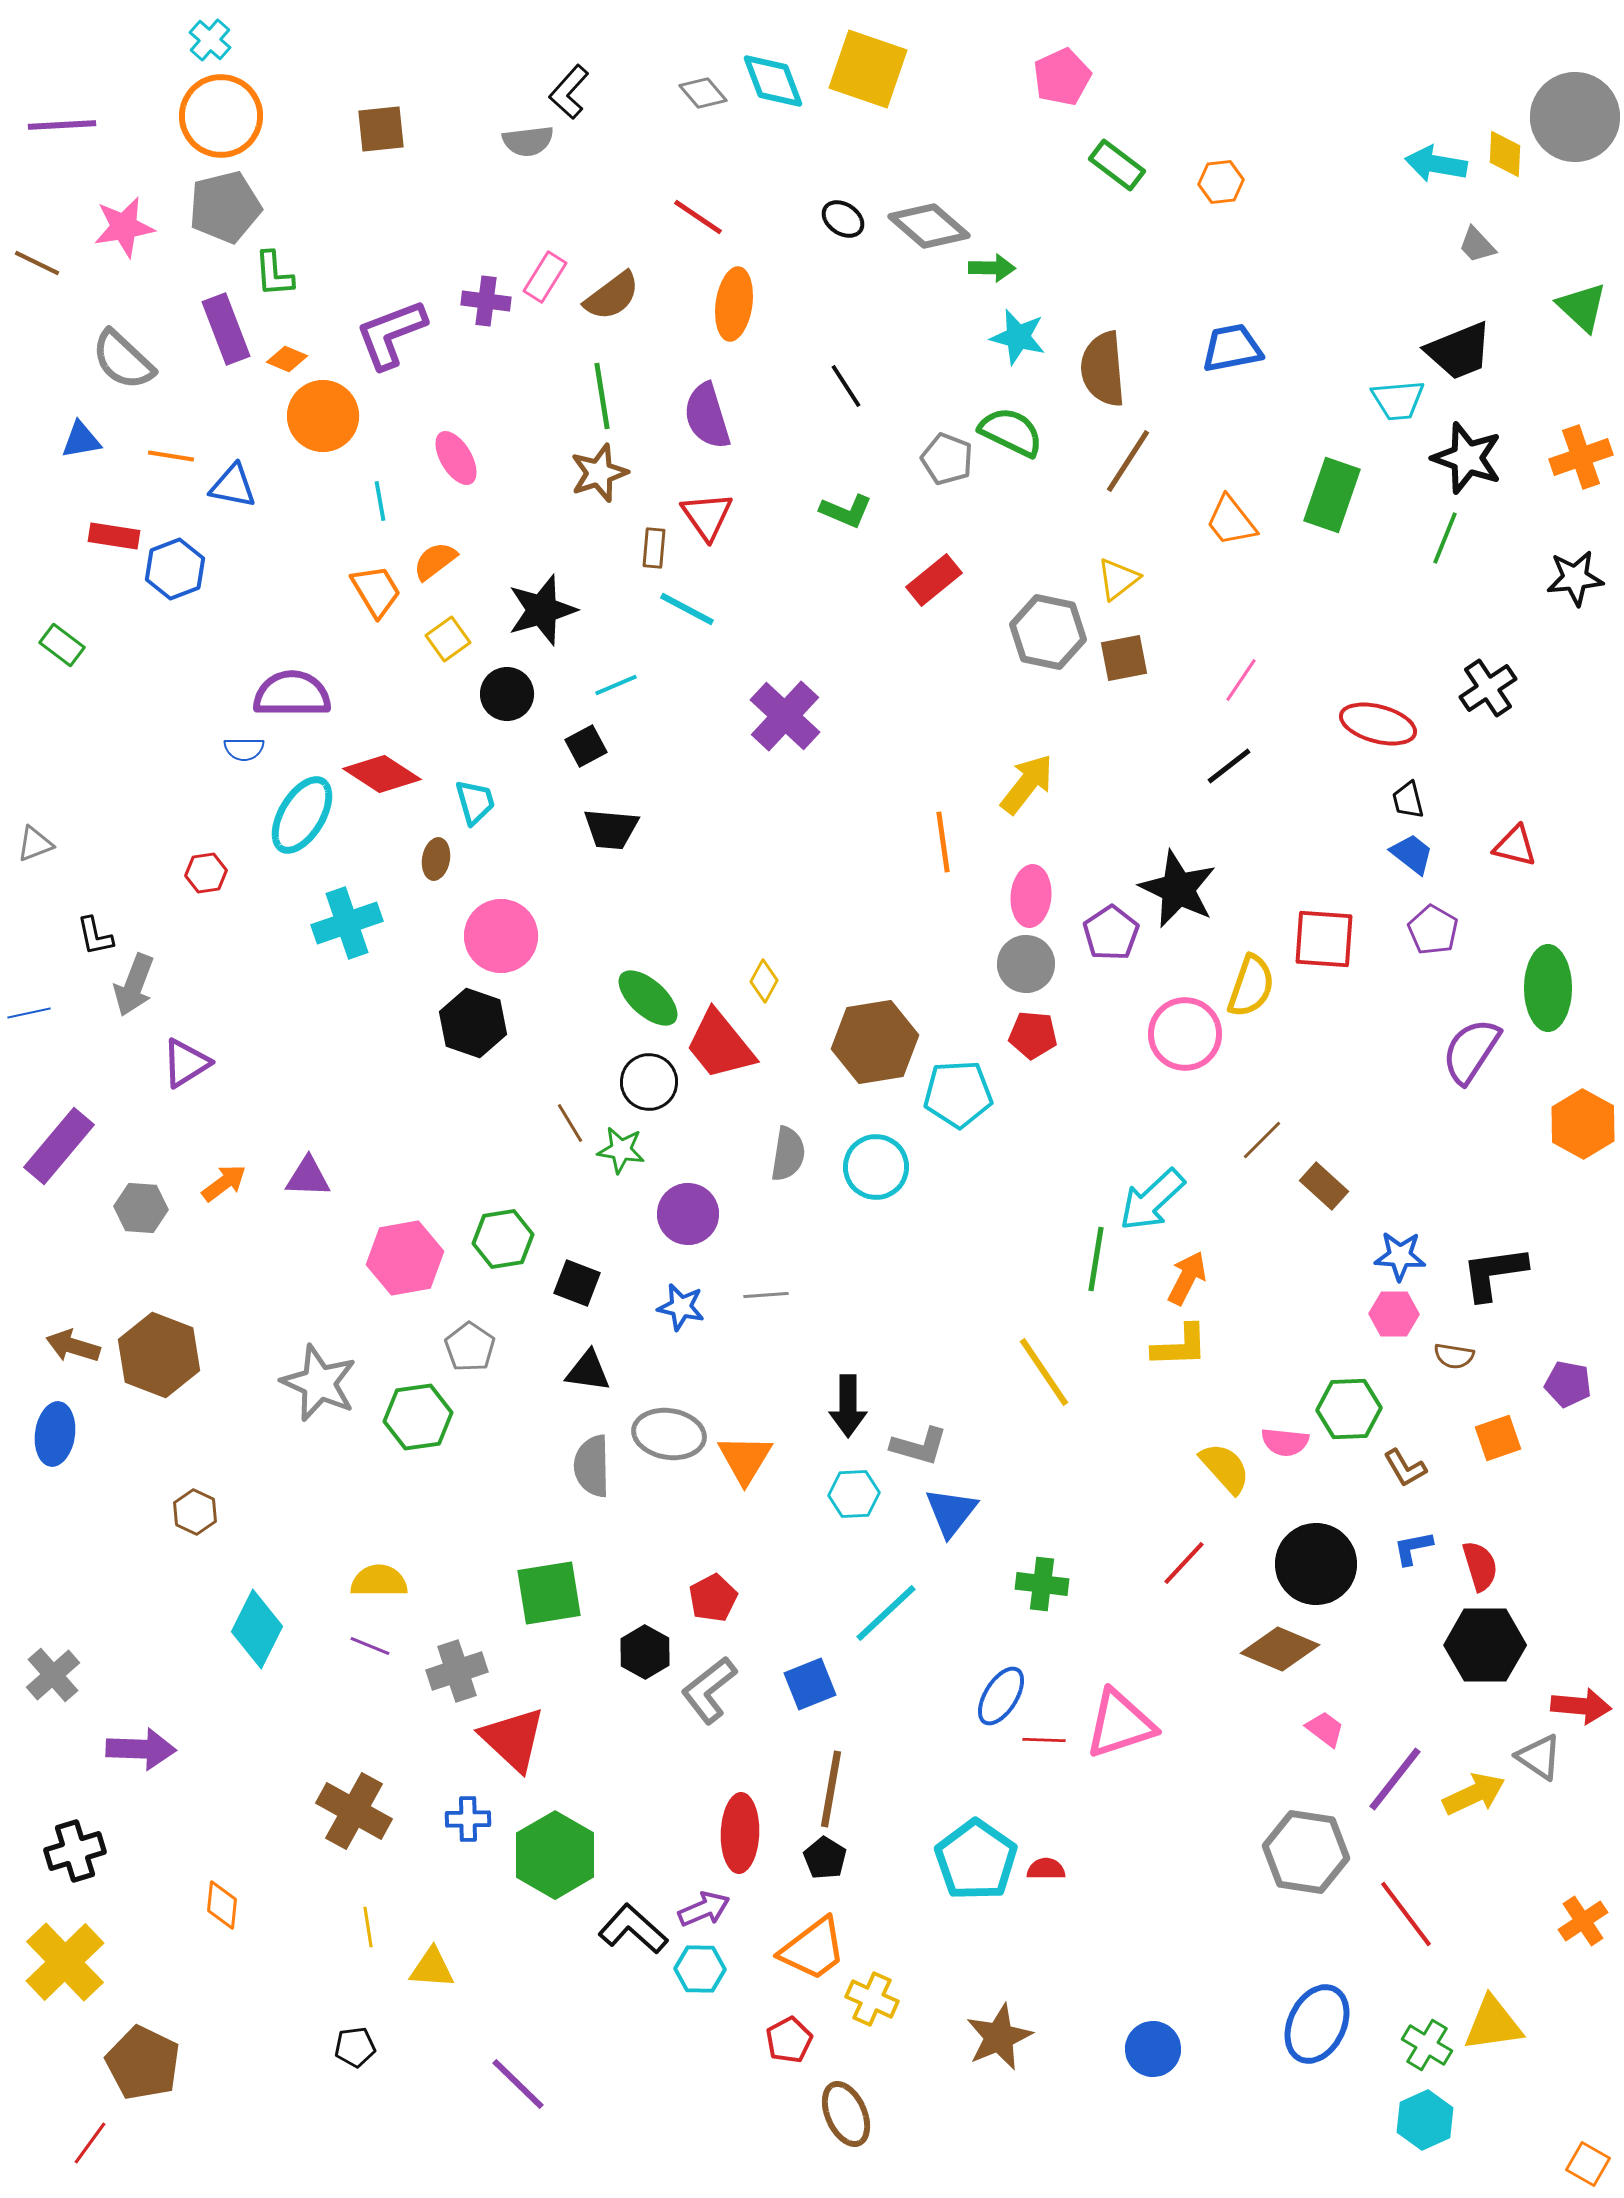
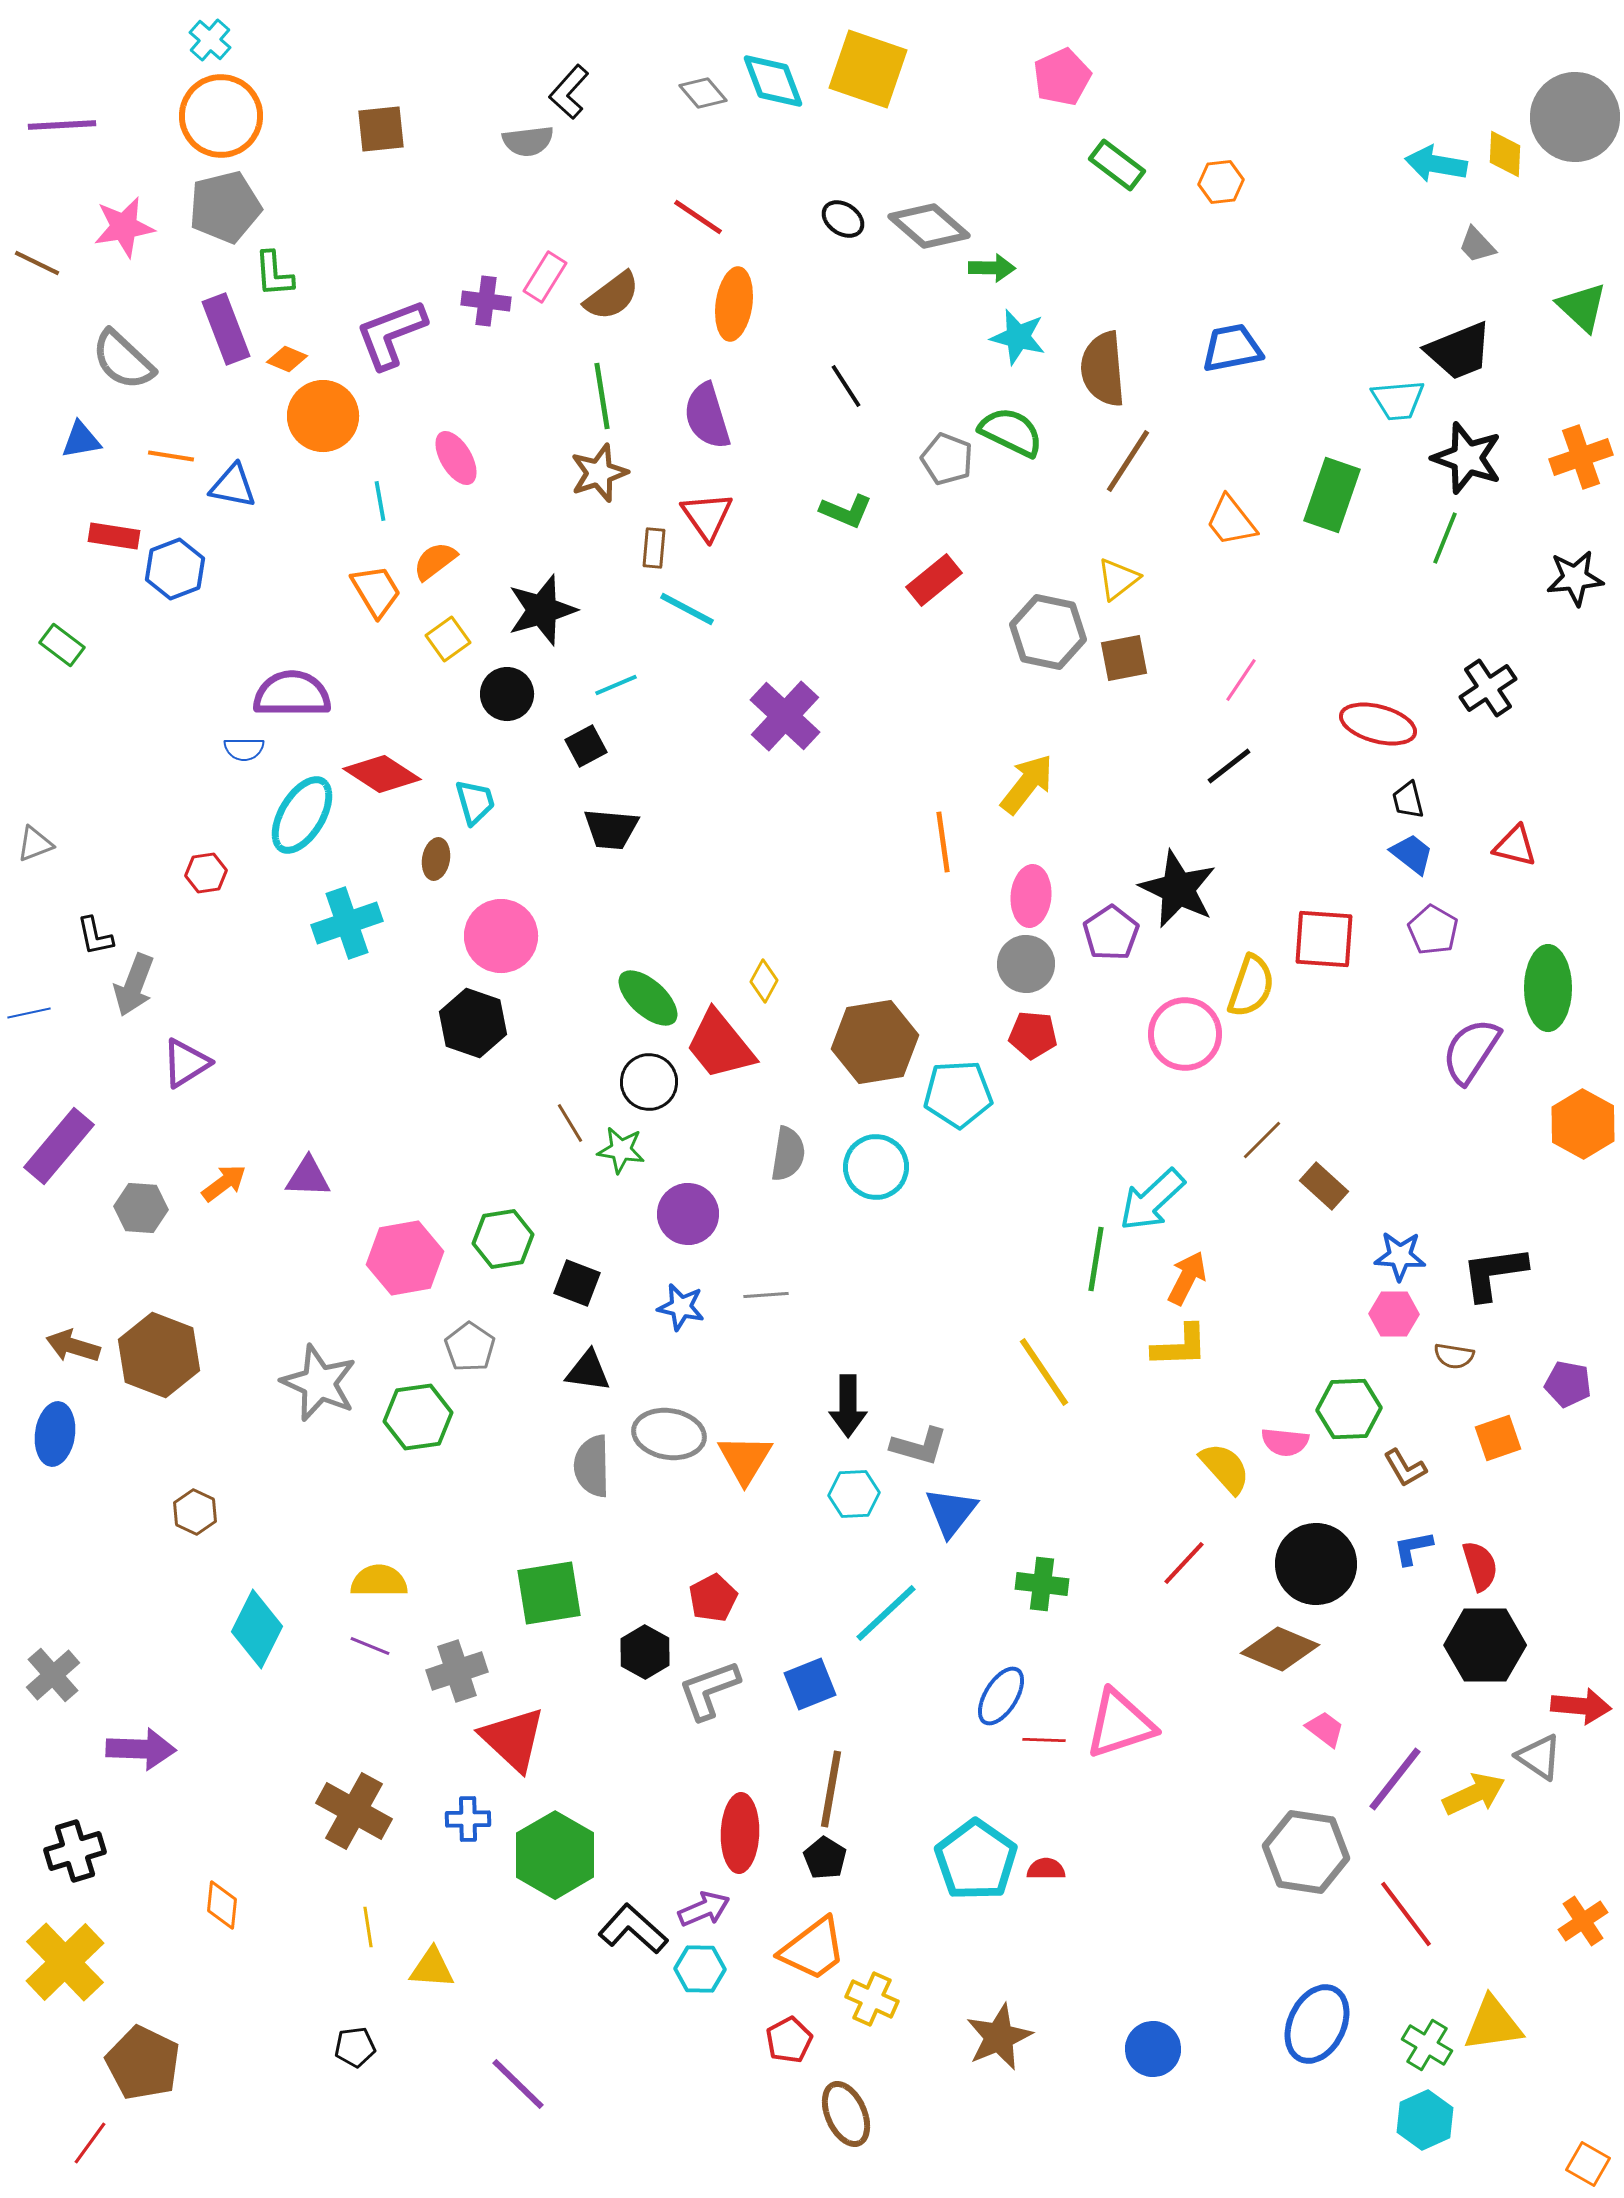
gray L-shape at (709, 1690): rotated 18 degrees clockwise
